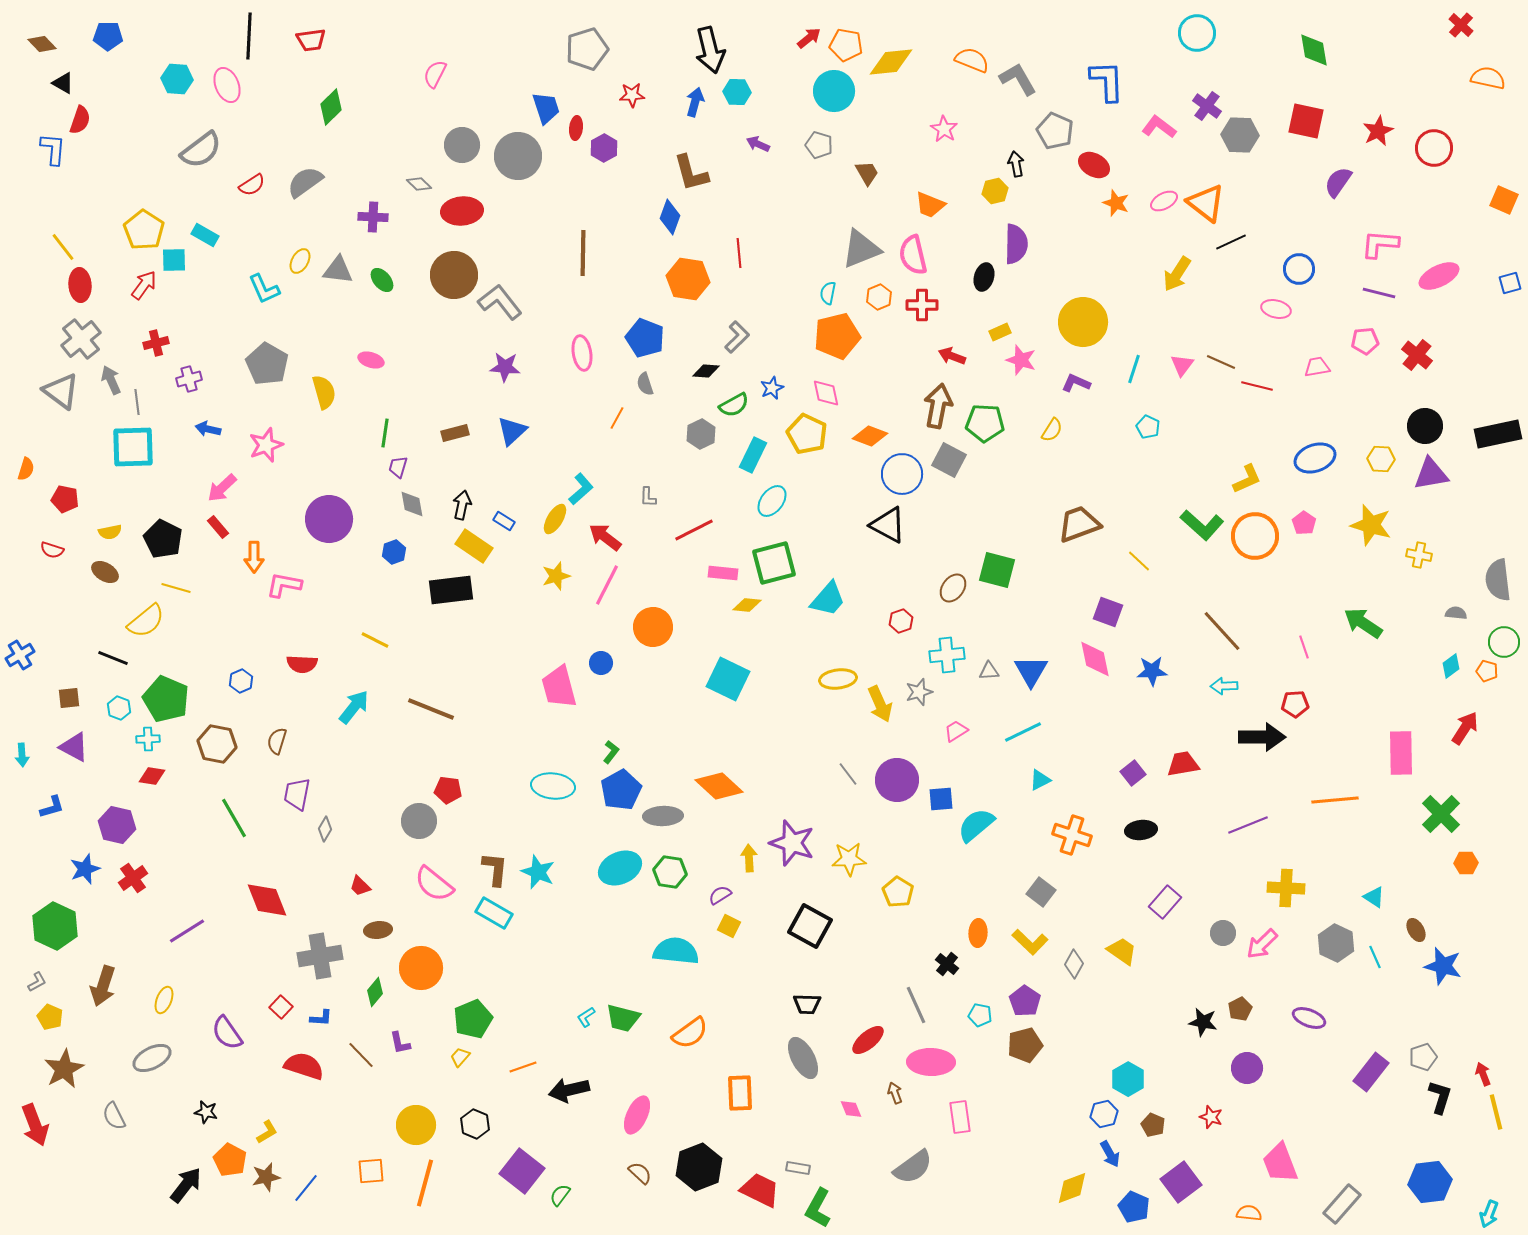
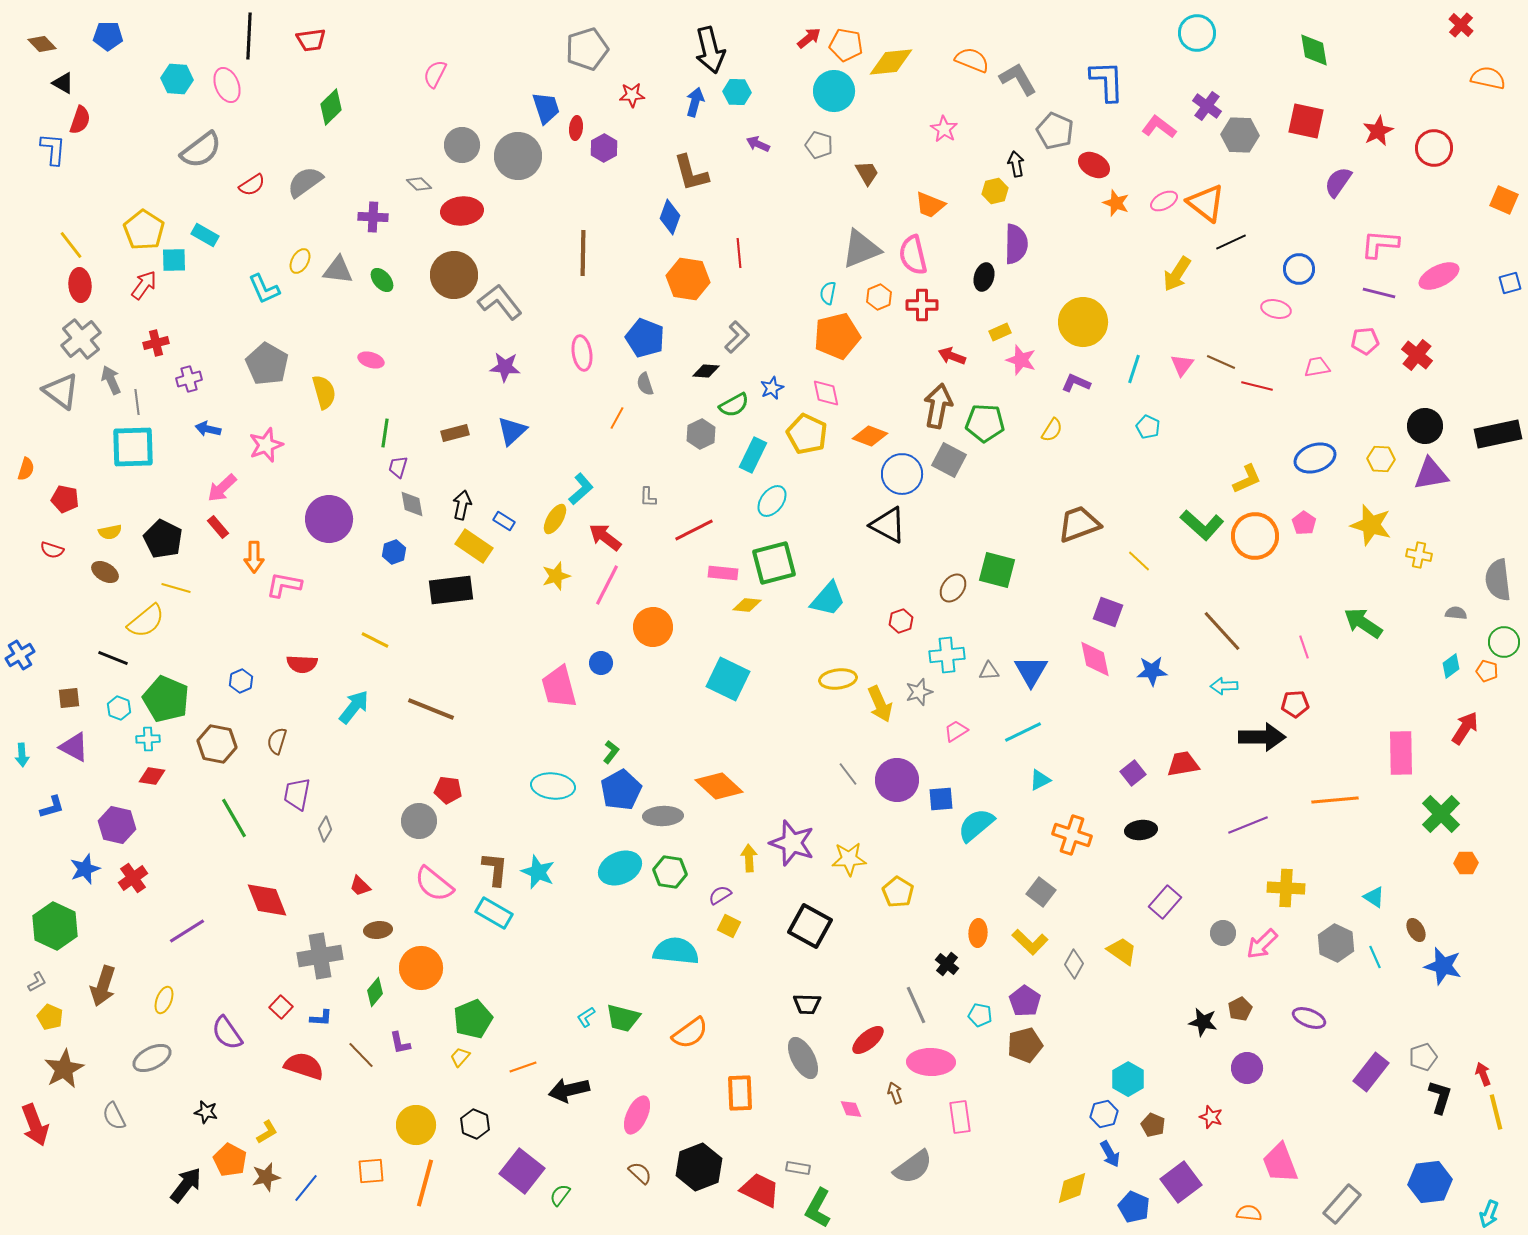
yellow line at (63, 247): moved 8 px right, 2 px up
